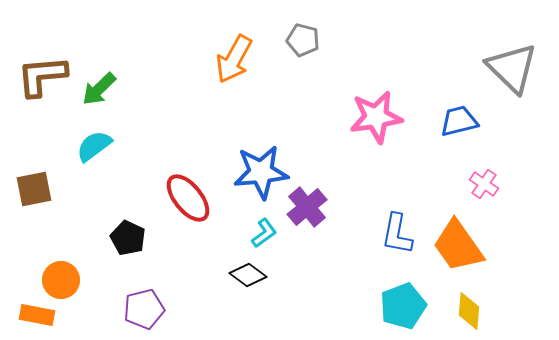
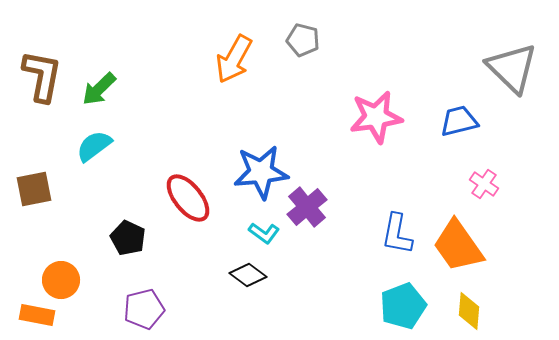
brown L-shape: rotated 106 degrees clockwise
cyan L-shape: rotated 72 degrees clockwise
